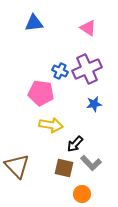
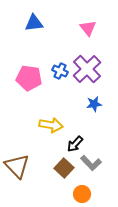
pink triangle: rotated 18 degrees clockwise
purple cross: rotated 20 degrees counterclockwise
pink pentagon: moved 12 px left, 15 px up
brown square: rotated 30 degrees clockwise
